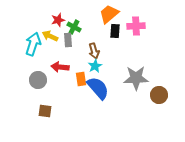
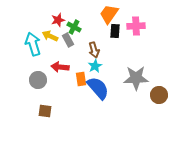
orange trapezoid: rotated 15 degrees counterclockwise
gray rectangle: rotated 24 degrees counterclockwise
cyan arrow: rotated 35 degrees counterclockwise
brown arrow: moved 1 px up
